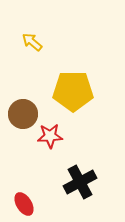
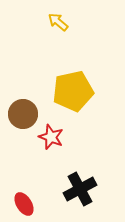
yellow arrow: moved 26 px right, 20 px up
yellow pentagon: rotated 12 degrees counterclockwise
red star: moved 1 px right, 1 px down; rotated 25 degrees clockwise
black cross: moved 7 px down
